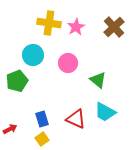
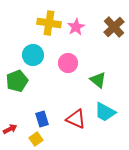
yellow square: moved 6 px left
